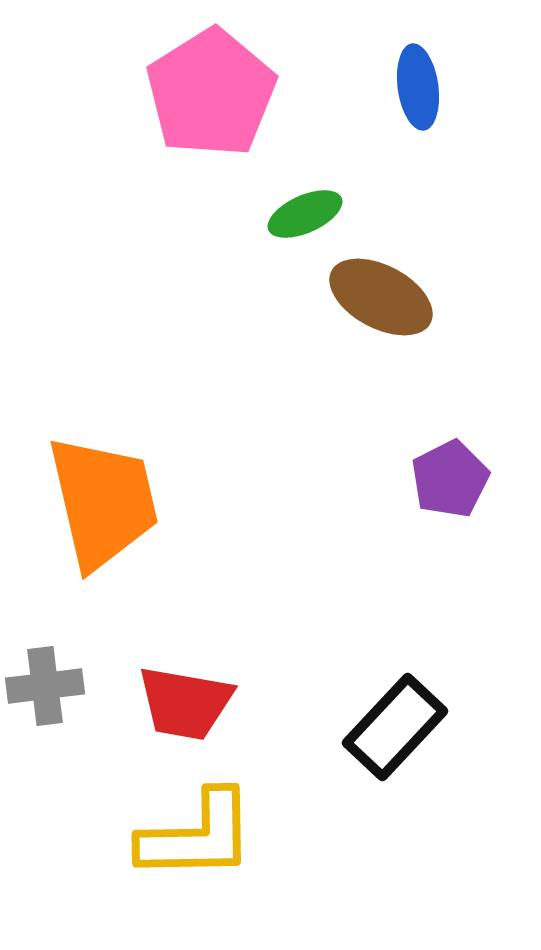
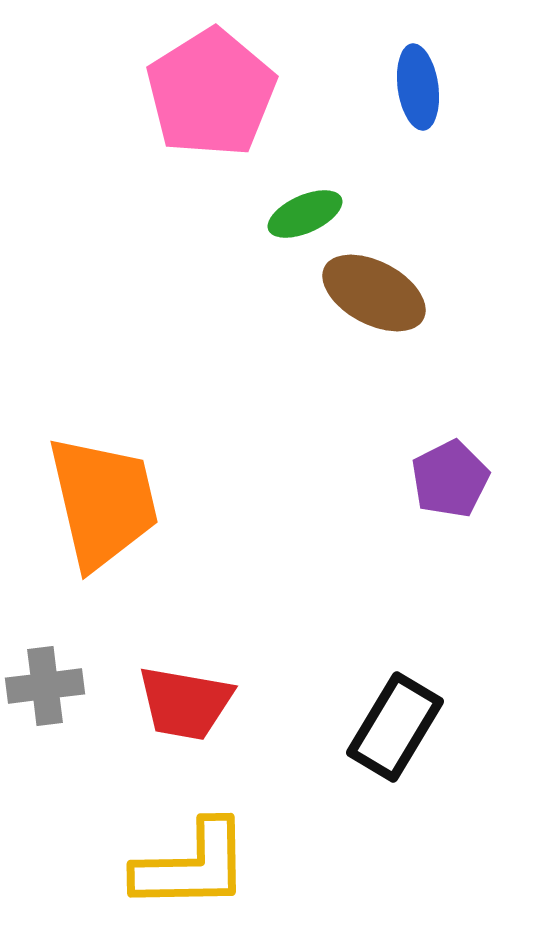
brown ellipse: moved 7 px left, 4 px up
black rectangle: rotated 12 degrees counterclockwise
yellow L-shape: moved 5 px left, 30 px down
